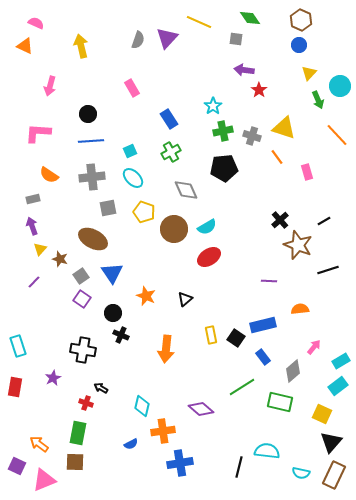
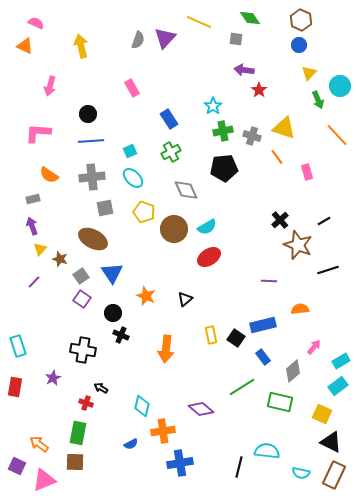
purple triangle at (167, 38): moved 2 px left
gray square at (108, 208): moved 3 px left
black triangle at (331, 442): rotated 45 degrees counterclockwise
